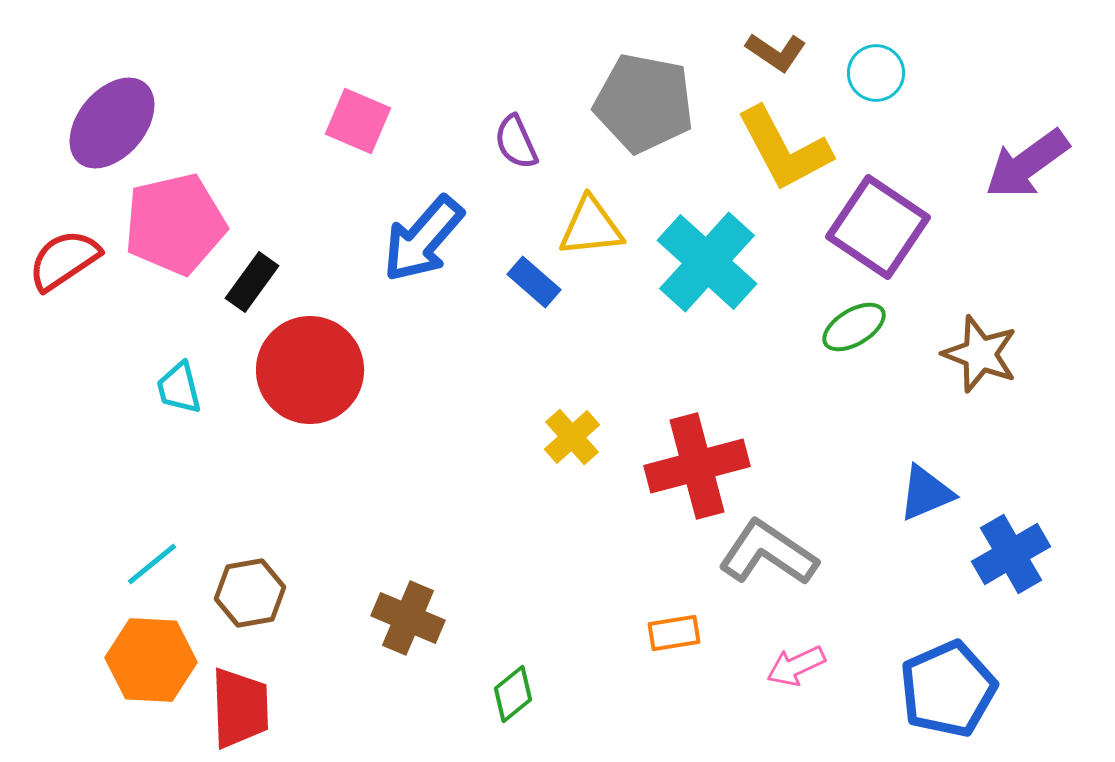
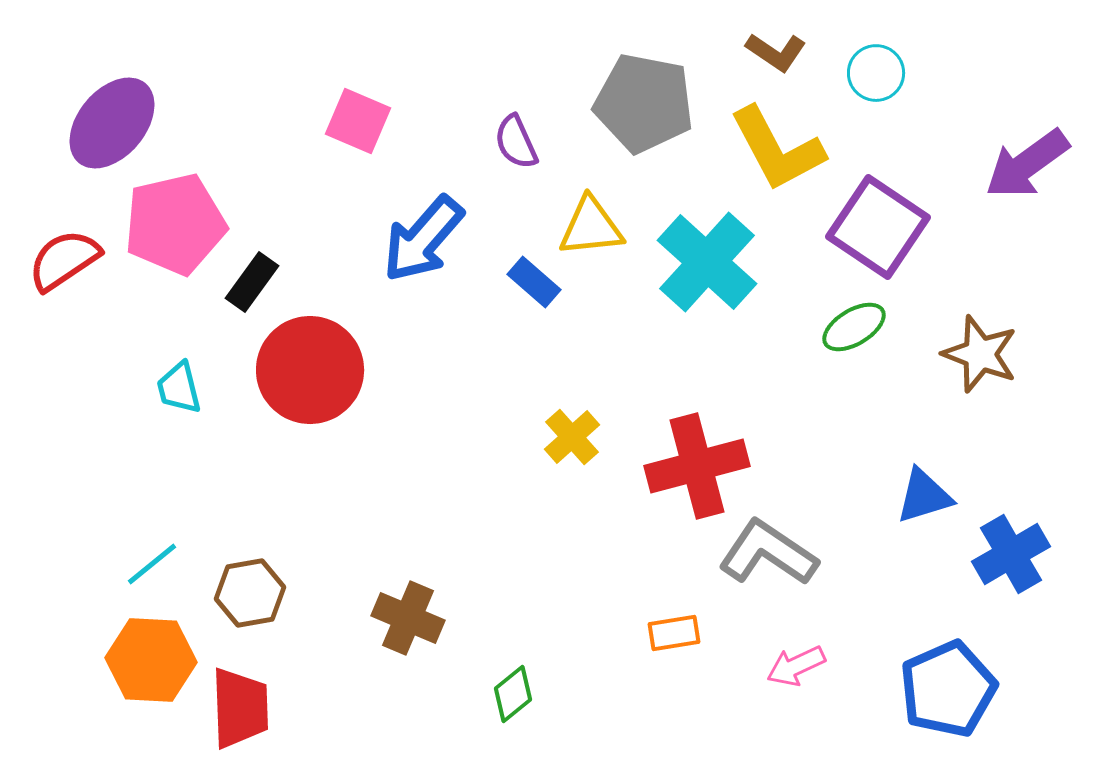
yellow L-shape: moved 7 px left
blue triangle: moved 2 px left, 3 px down; rotated 6 degrees clockwise
